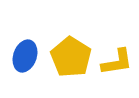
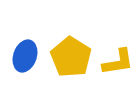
yellow L-shape: moved 1 px right
